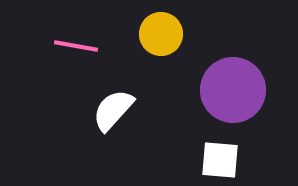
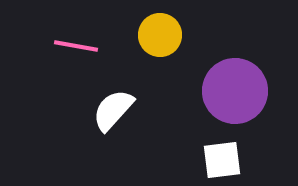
yellow circle: moved 1 px left, 1 px down
purple circle: moved 2 px right, 1 px down
white square: moved 2 px right; rotated 12 degrees counterclockwise
